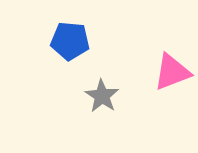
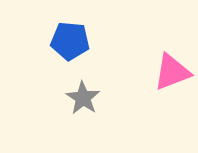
gray star: moved 19 px left, 2 px down
